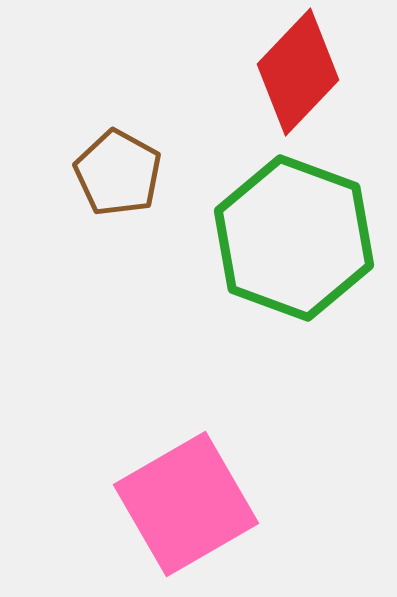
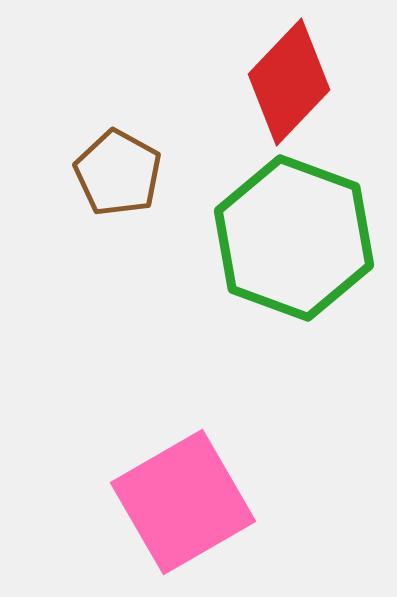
red diamond: moved 9 px left, 10 px down
pink square: moved 3 px left, 2 px up
